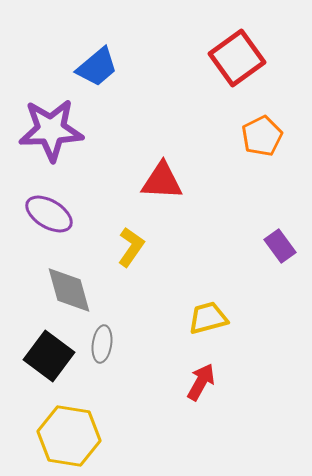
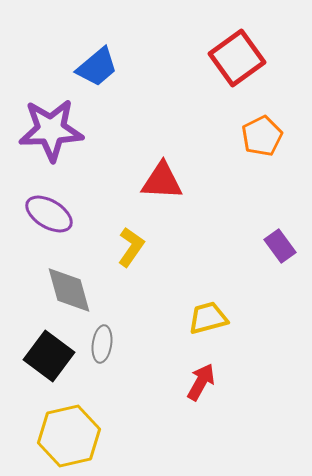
yellow hexagon: rotated 22 degrees counterclockwise
